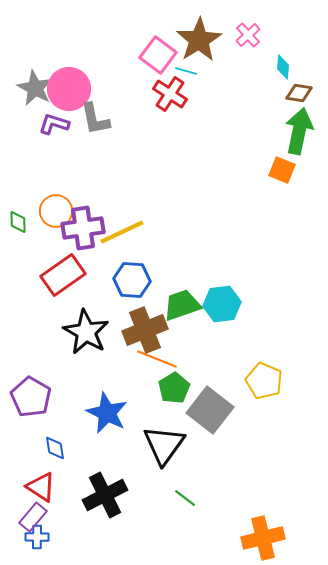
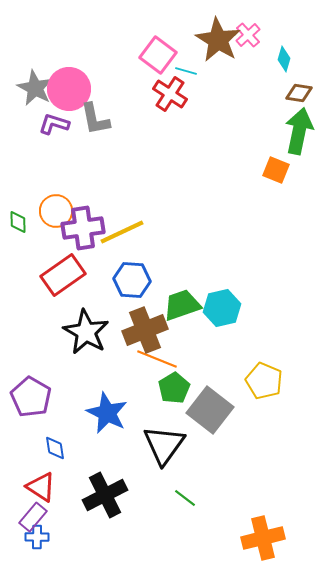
brown star: moved 19 px right; rotated 9 degrees counterclockwise
cyan diamond: moved 1 px right, 8 px up; rotated 10 degrees clockwise
orange square: moved 6 px left
cyan hexagon: moved 4 px down; rotated 6 degrees counterclockwise
